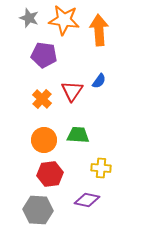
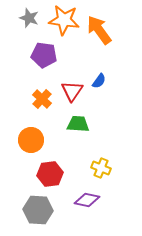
orange arrow: rotated 32 degrees counterclockwise
green trapezoid: moved 11 px up
orange circle: moved 13 px left
yellow cross: rotated 18 degrees clockwise
